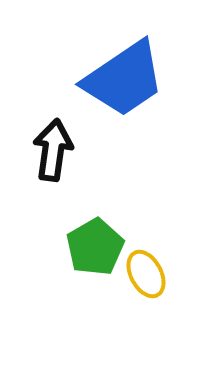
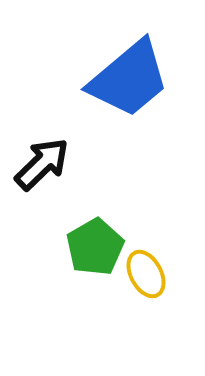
blue trapezoid: moved 5 px right; rotated 6 degrees counterclockwise
black arrow: moved 11 px left, 14 px down; rotated 38 degrees clockwise
